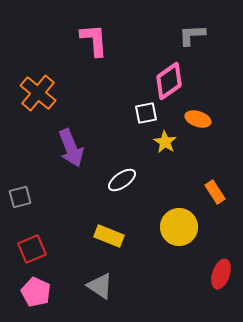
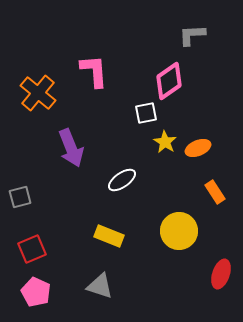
pink L-shape: moved 31 px down
orange ellipse: moved 29 px down; rotated 40 degrees counterclockwise
yellow circle: moved 4 px down
gray triangle: rotated 16 degrees counterclockwise
